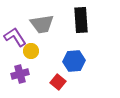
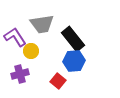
black rectangle: moved 8 px left, 19 px down; rotated 35 degrees counterclockwise
red square: moved 1 px up
